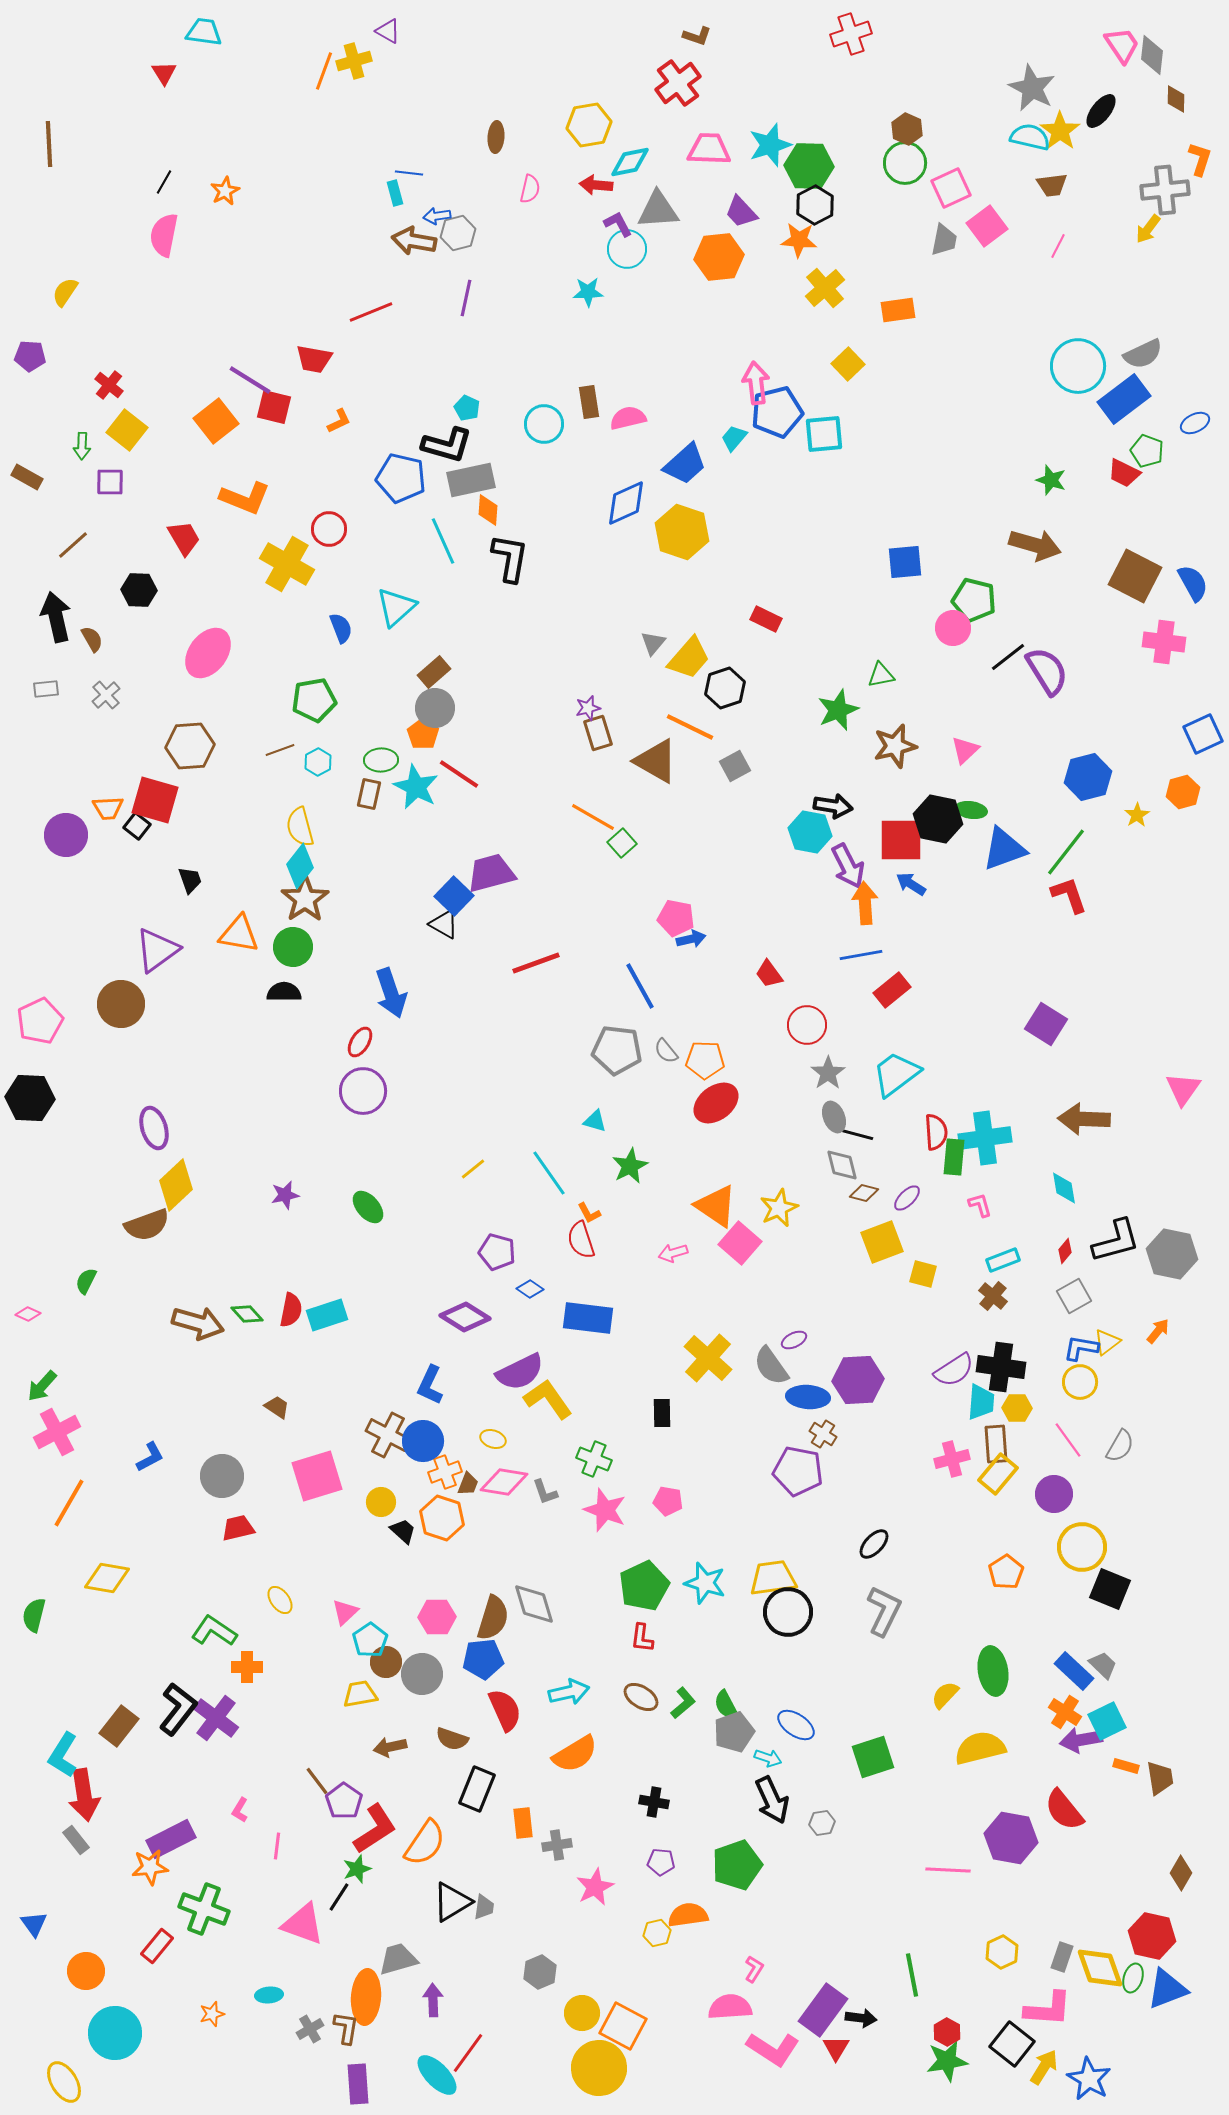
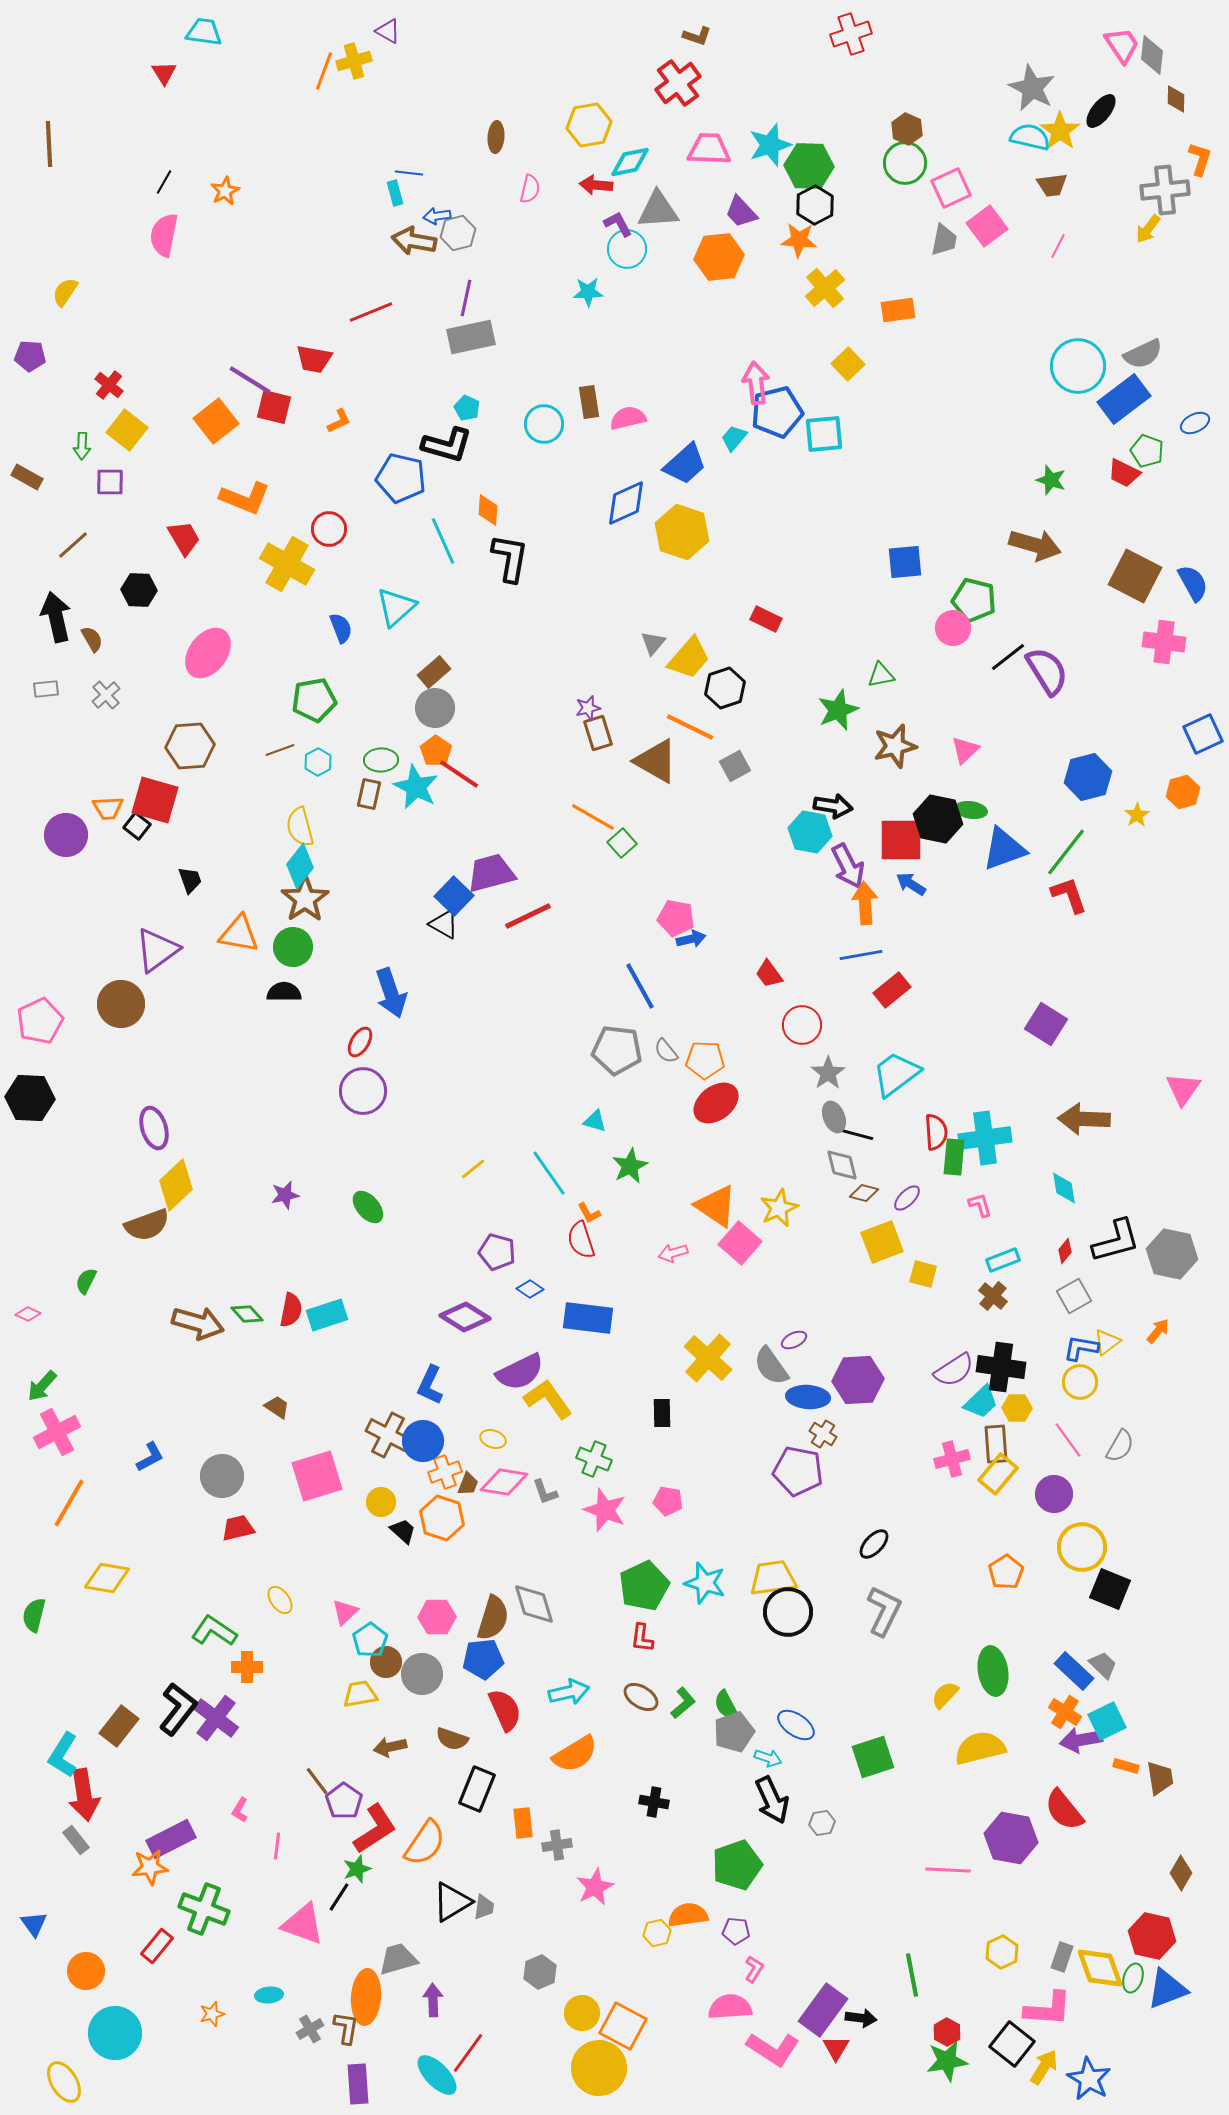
gray rectangle at (471, 480): moved 143 px up
orange pentagon at (423, 734): moved 13 px right, 17 px down
red line at (536, 963): moved 8 px left, 47 px up; rotated 6 degrees counterclockwise
red circle at (807, 1025): moved 5 px left
cyan trapezoid at (981, 1402): rotated 42 degrees clockwise
purple pentagon at (661, 1862): moved 75 px right, 69 px down
